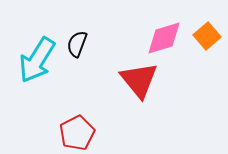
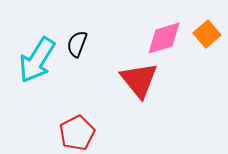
orange square: moved 2 px up
